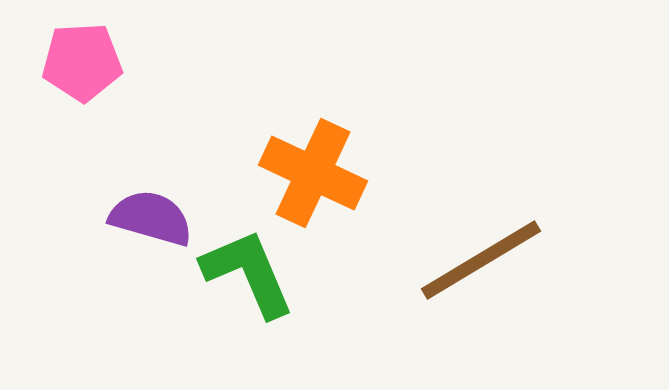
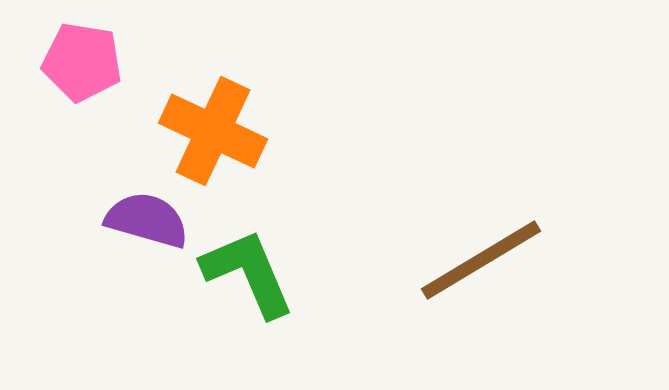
pink pentagon: rotated 12 degrees clockwise
orange cross: moved 100 px left, 42 px up
purple semicircle: moved 4 px left, 2 px down
